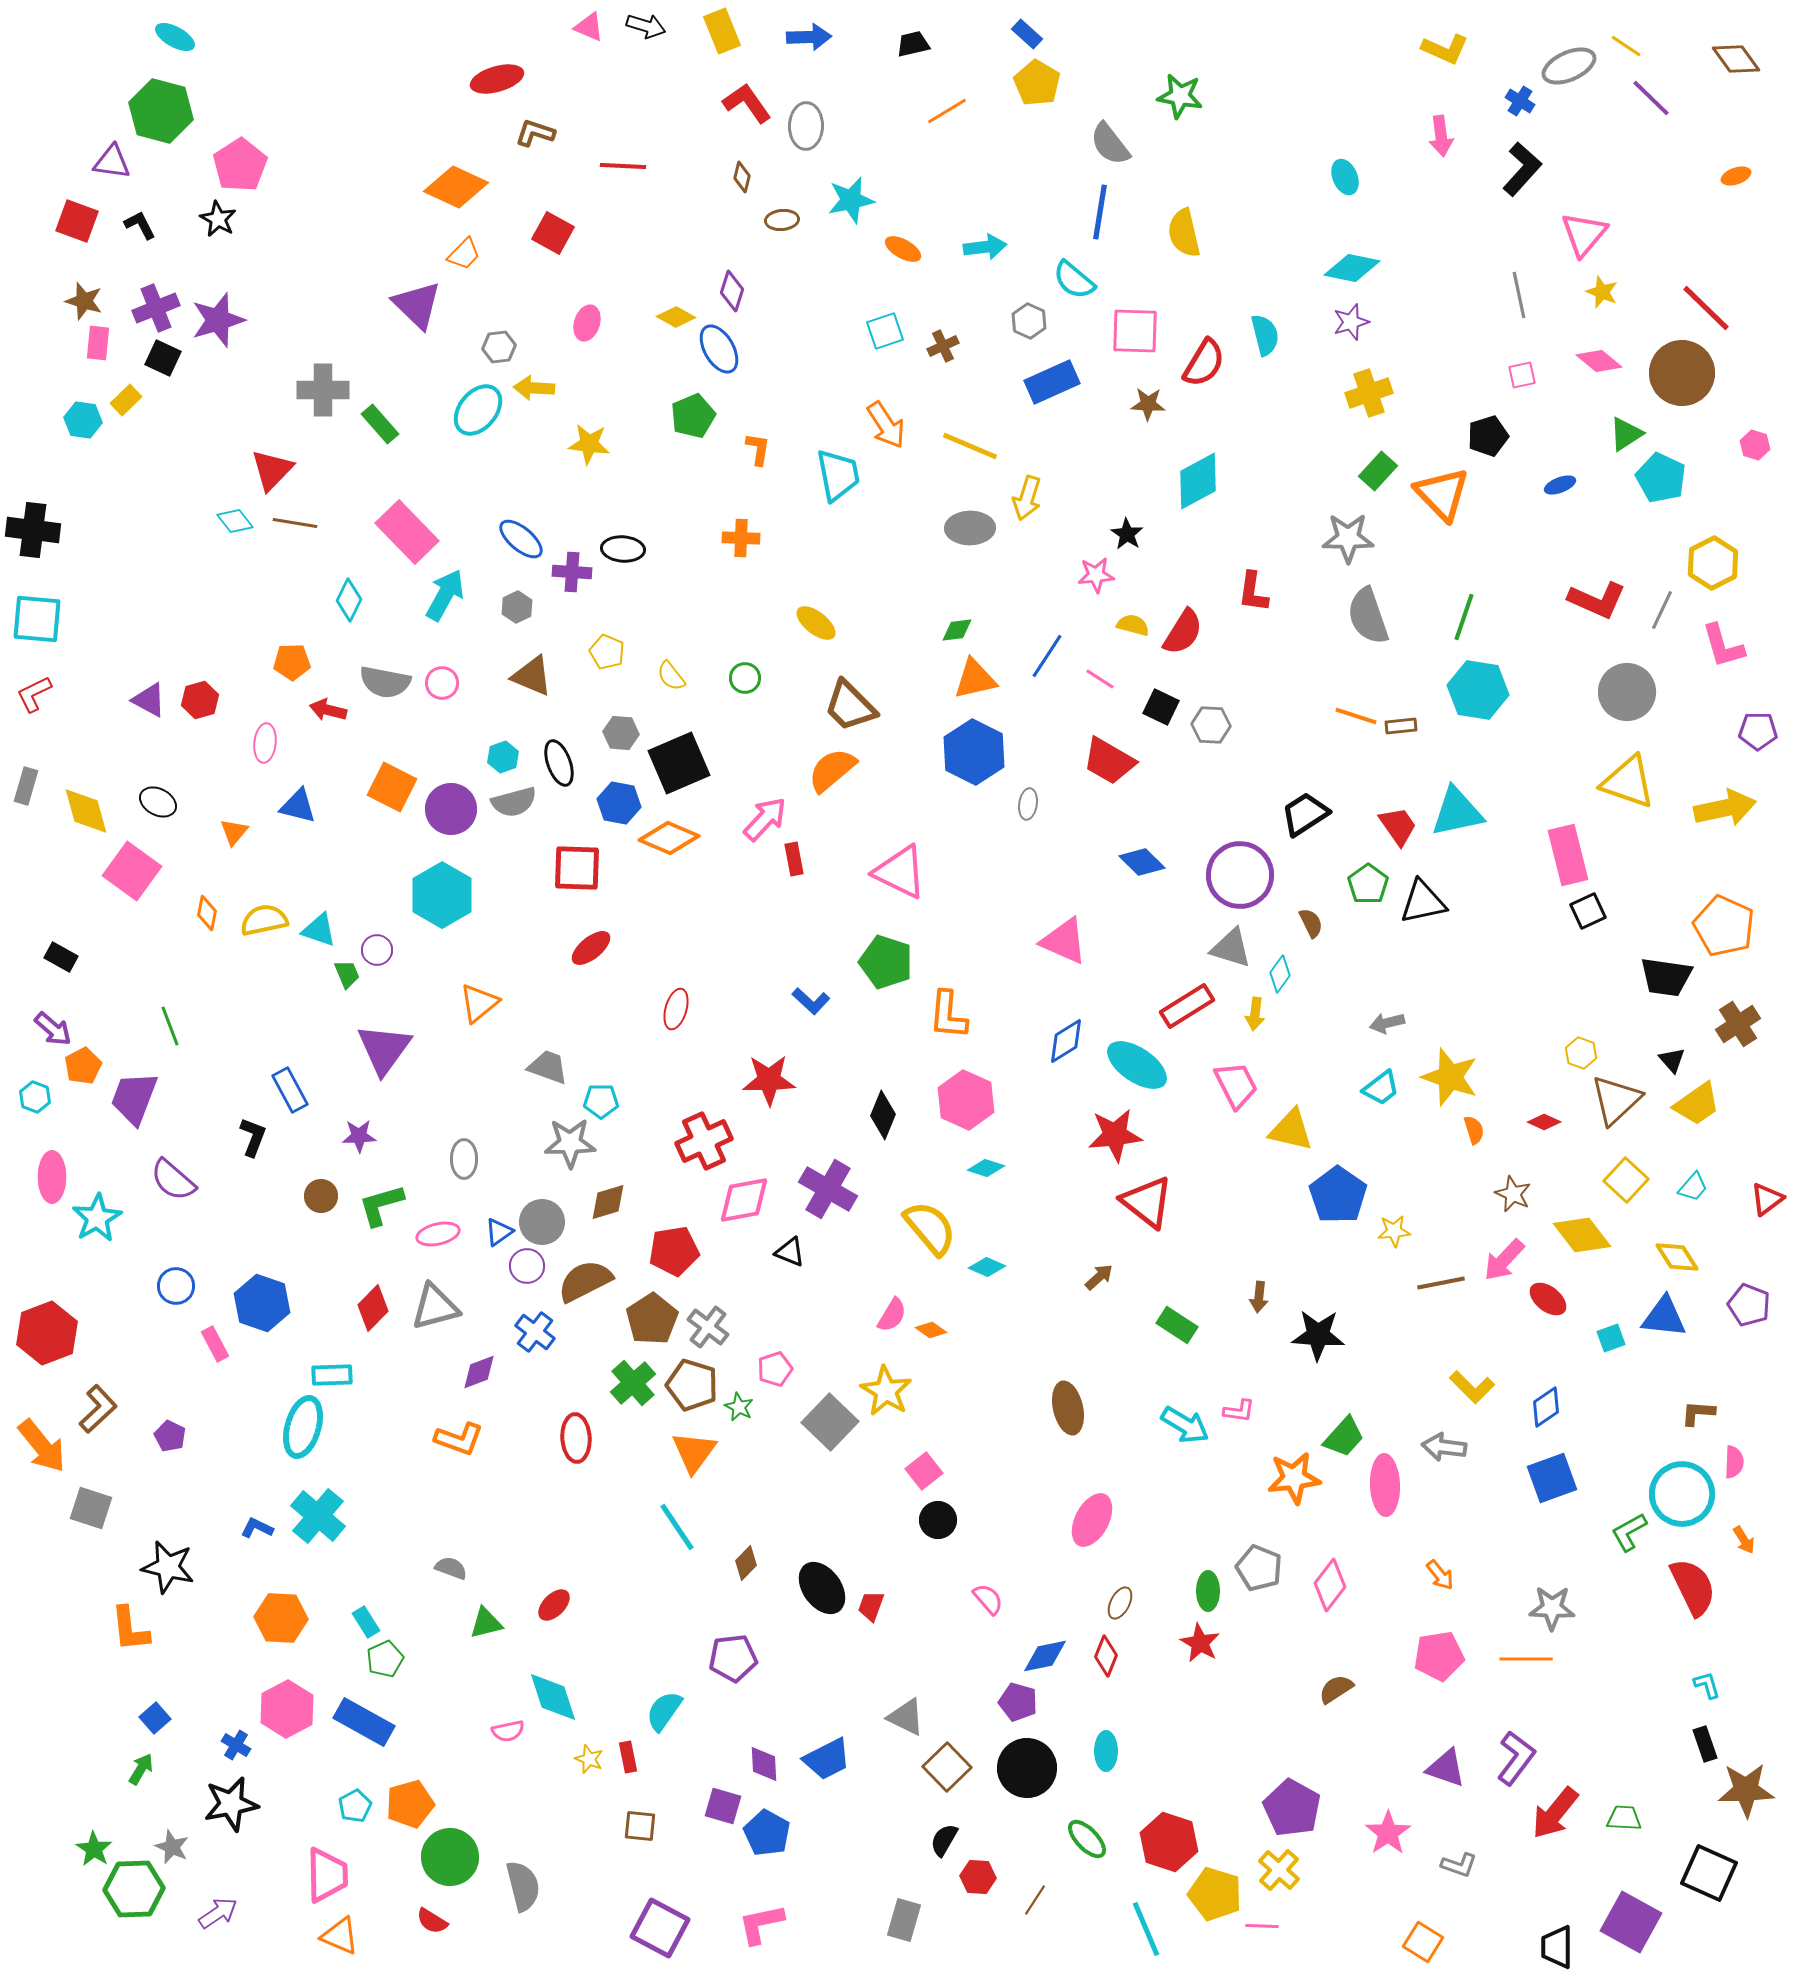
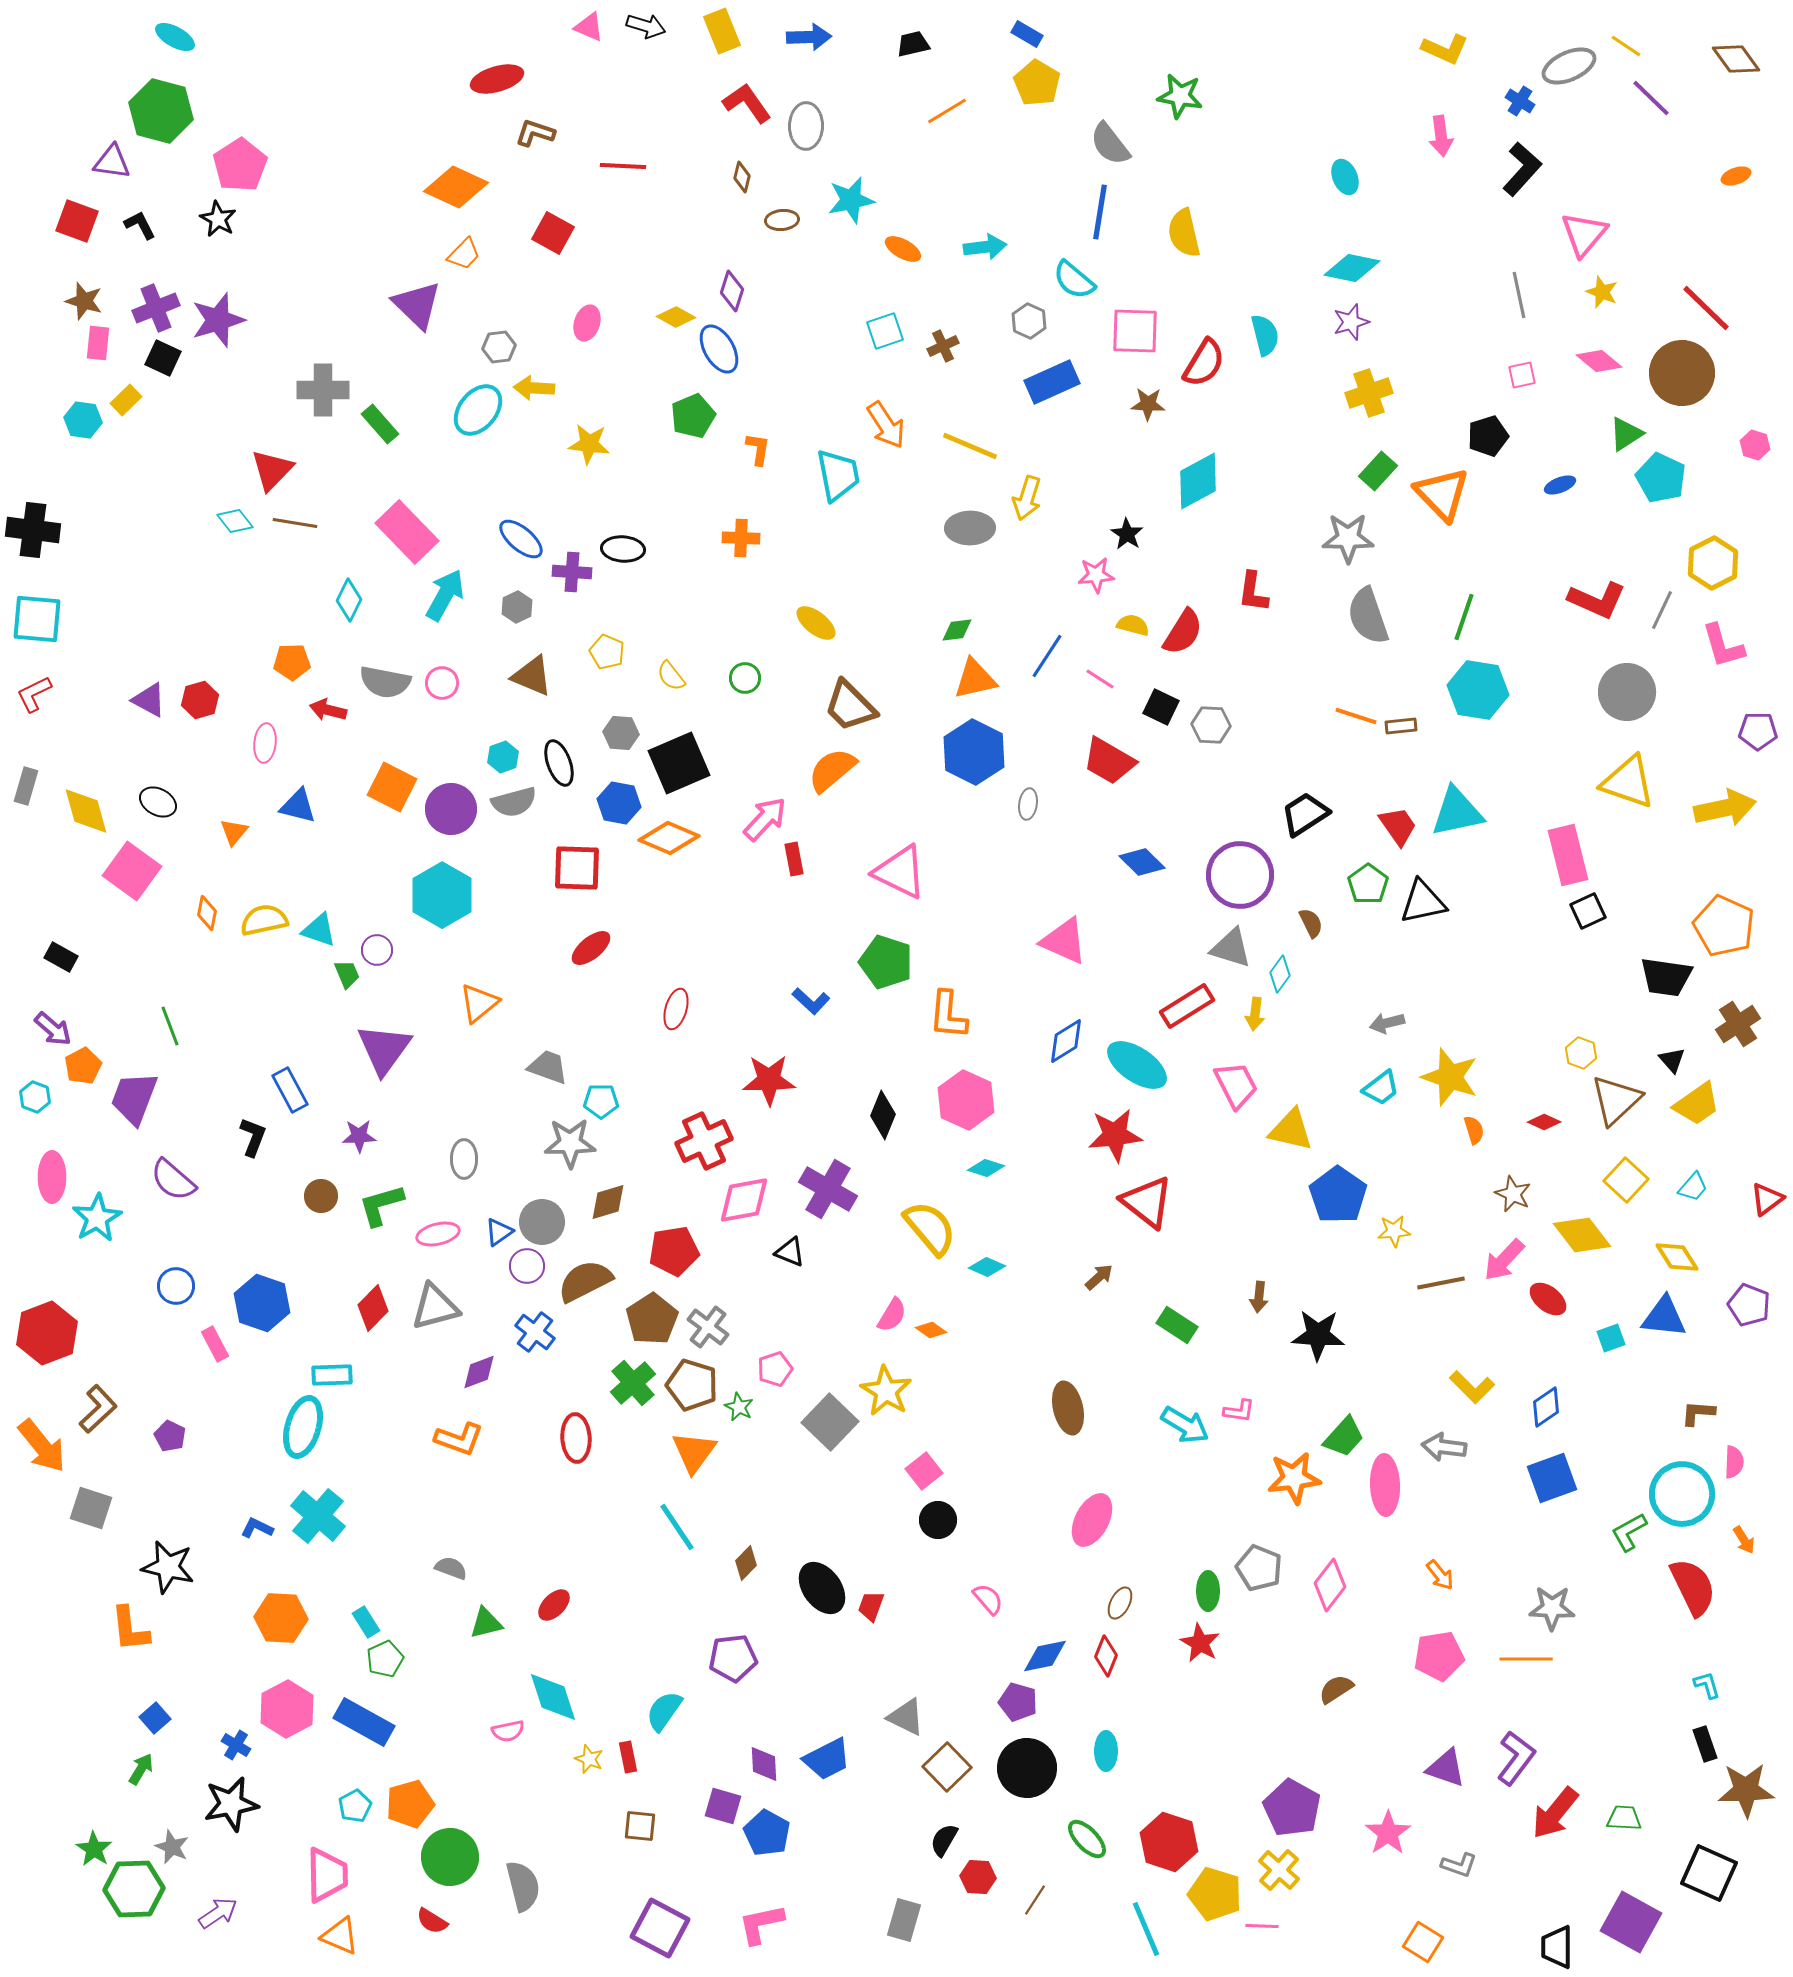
blue rectangle at (1027, 34): rotated 12 degrees counterclockwise
